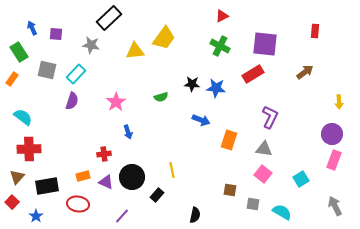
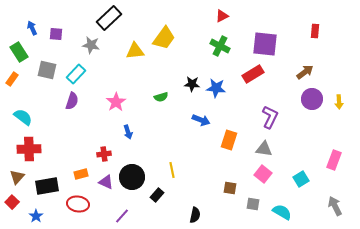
purple circle at (332, 134): moved 20 px left, 35 px up
orange rectangle at (83, 176): moved 2 px left, 2 px up
brown square at (230, 190): moved 2 px up
